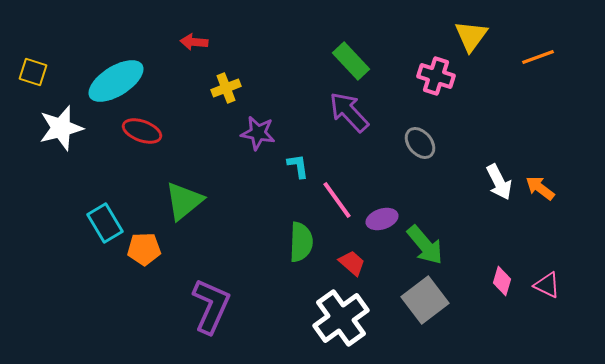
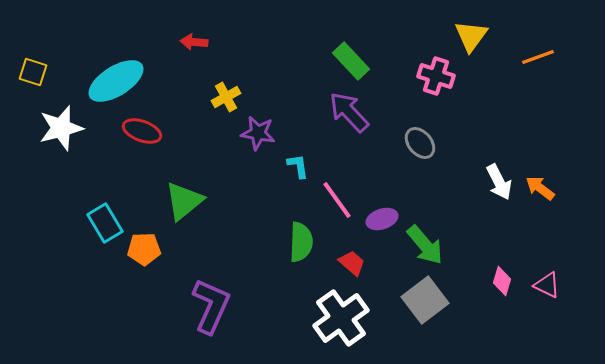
yellow cross: moved 9 px down; rotated 8 degrees counterclockwise
